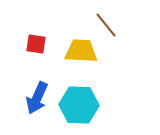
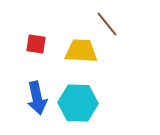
brown line: moved 1 px right, 1 px up
blue arrow: rotated 36 degrees counterclockwise
cyan hexagon: moved 1 px left, 2 px up
